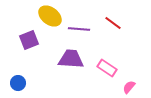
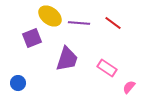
purple line: moved 6 px up
purple square: moved 3 px right, 2 px up
purple trapezoid: moved 4 px left; rotated 104 degrees clockwise
